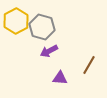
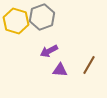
yellow hexagon: rotated 15 degrees counterclockwise
gray hexagon: moved 10 px up; rotated 25 degrees clockwise
purple triangle: moved 8 px up
